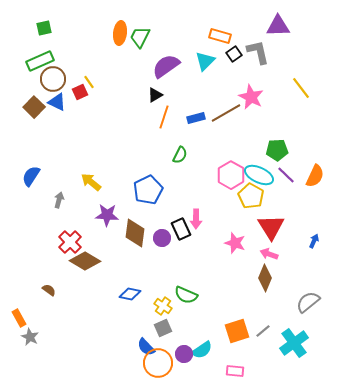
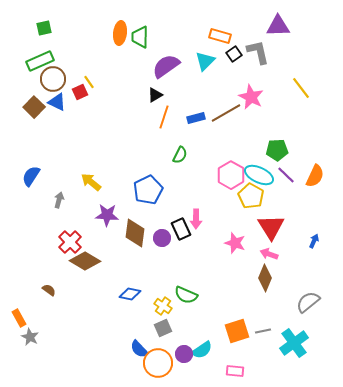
green trapezoid at (140, 37): rotated 25 degrees counterclockwise
gray line at (263, 331): rotated 28 degrees clockwise
blue semicircle at (146, 347): moved 7 px left, 2 px down
